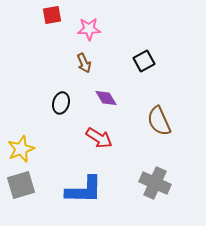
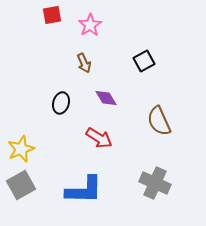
pink star: moved 1 px right, 4 px up; rotated 30 degrees counterclockwise
gray square: rotated 12 degrees counterclockwise
